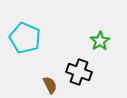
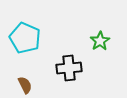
black cross: moved 10 px left, 4 px up; rotated 25 degrees counterclockwise
brown semicircle: moved 25 px left
